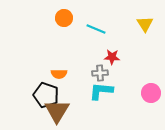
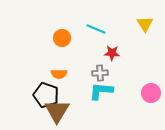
orange circle: moved 2 px left, 20 px down
red star: moved 4 px up
